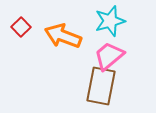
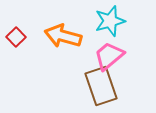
red square: moved 5 px left, 10 px down
orange arrow: rotated 6 degrees counterclockwise
brown rectangle: rotated 30 degrees counterclockwise
